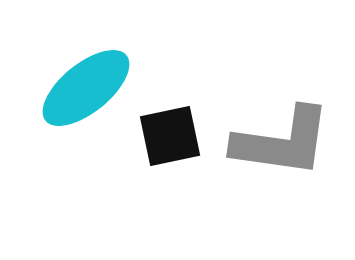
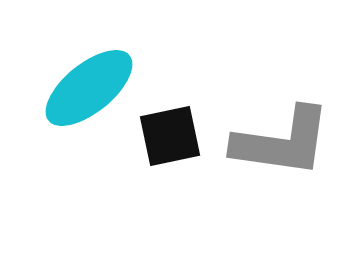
cyan ellipse: moved 3 px right
